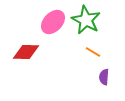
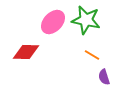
green star: rotated 16 degrees counterclockwise
orange line: moved 1 px left, 3 px down
purple semicircle: rotated 21 degrees counterclockwise
